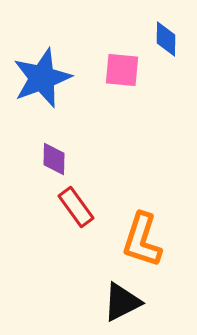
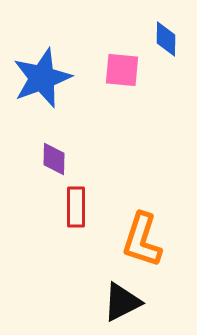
red rectangle: rotated 36 degrees clockwise
